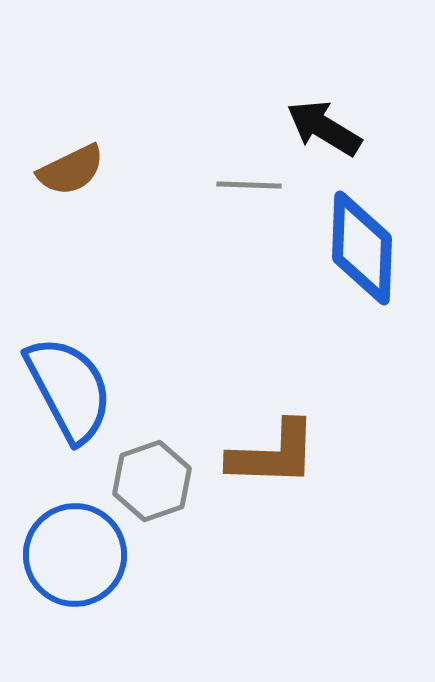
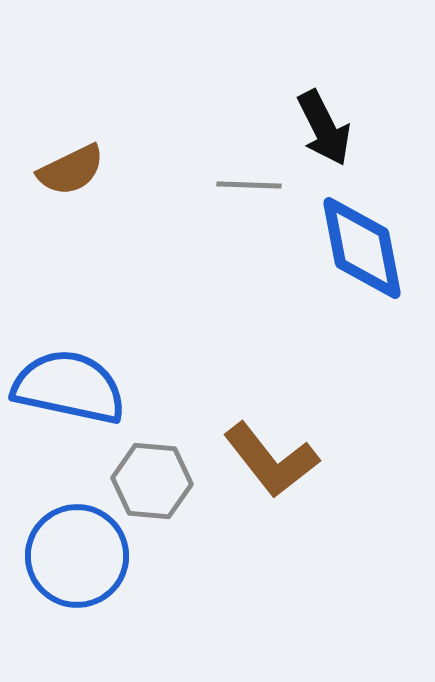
black arrow: rotated 148 degrees counterclockwise
blue diamond: rotated 13 degrees counterclockwise
blue semicircle: moved 2 px up; rotated 50 degrees counterclockwise
brown L-shape: moved 2 px left, 6 px down; rotated 50 degrees clockwise
gray hexagon: rotated 24 degrees clockwise
blue circle: moved 2 px right, 1 px down
